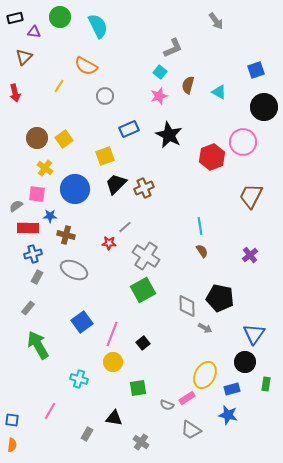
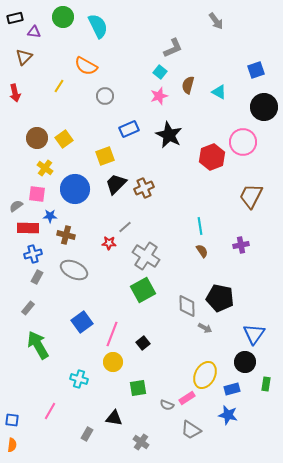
green circle at (60, 17): moved 3 px right
purple cross at (250, 255): moved 9 px left, 10 px up; rotated 28 degrees clockwise
